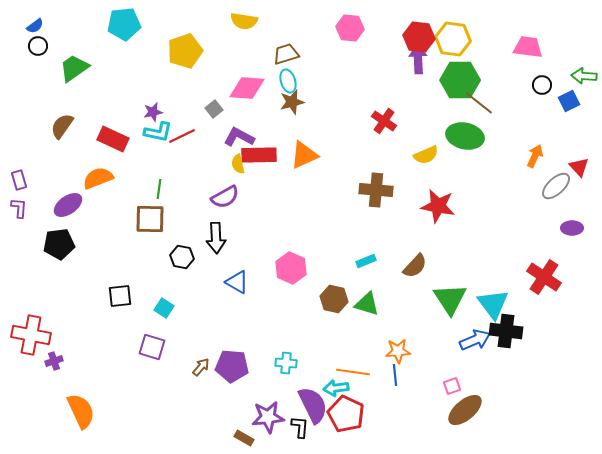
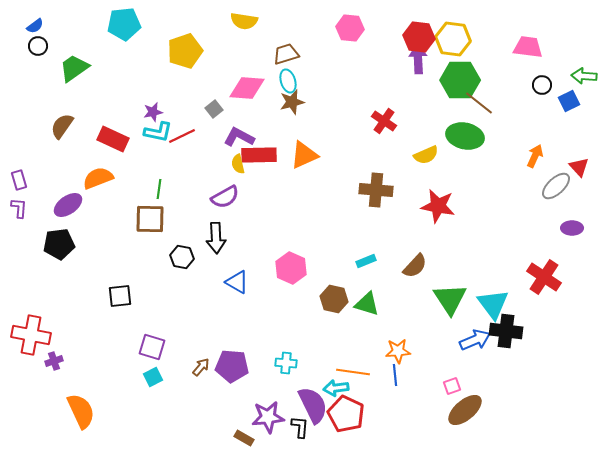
cyan square at (164, 308): moved 11 px left, 69 px down; rotated 30 degrees clockwise
